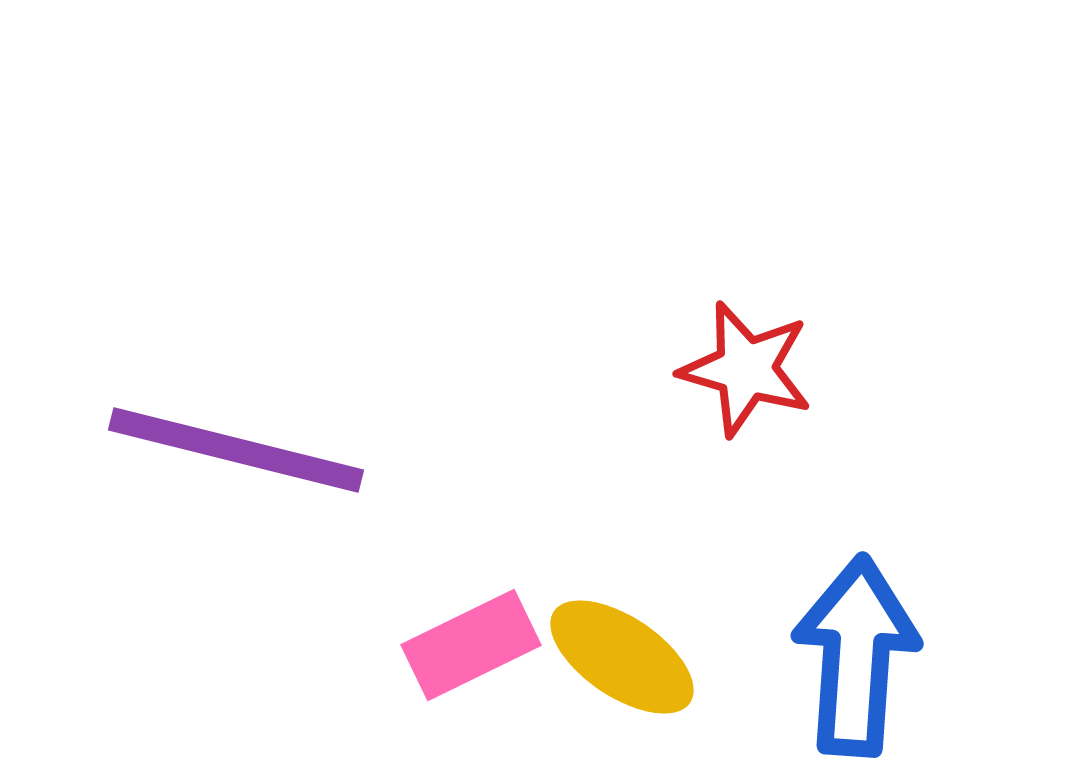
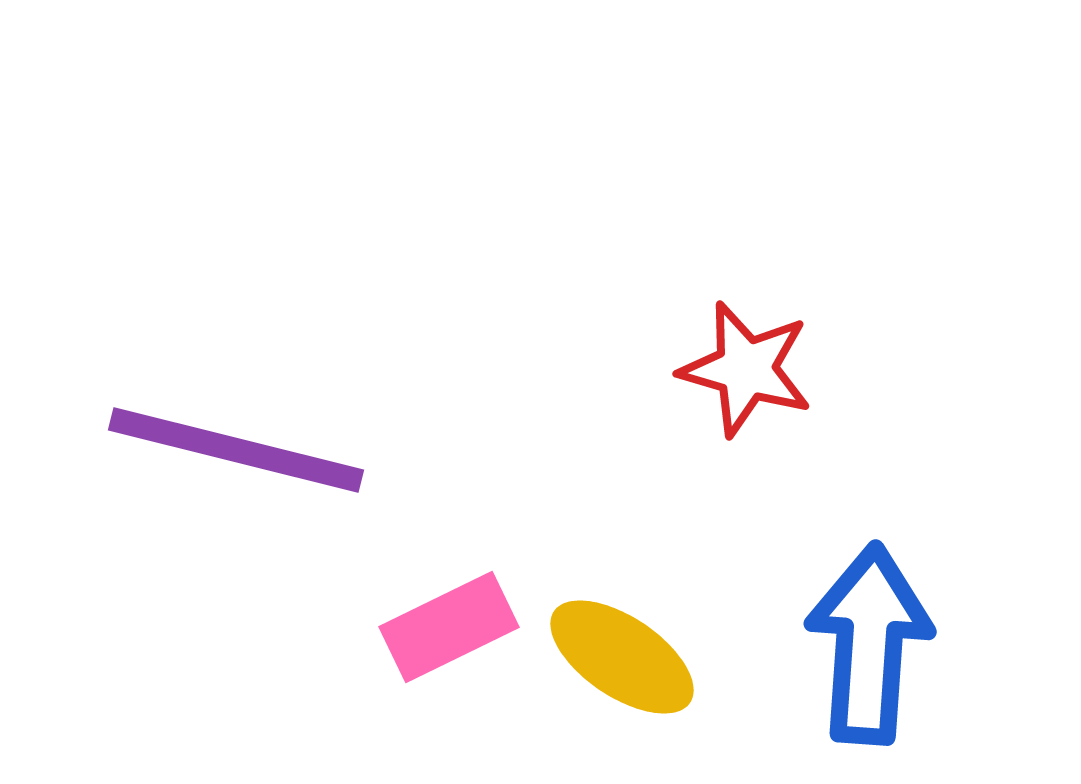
pink rectangle: moved 22 px left, 18 px up
blue arrow: moved 13 px right, 12 px up
